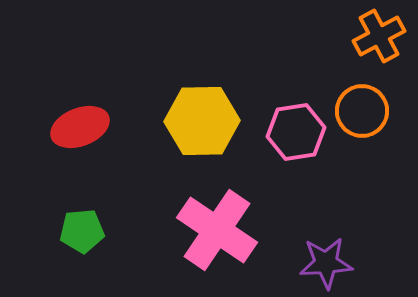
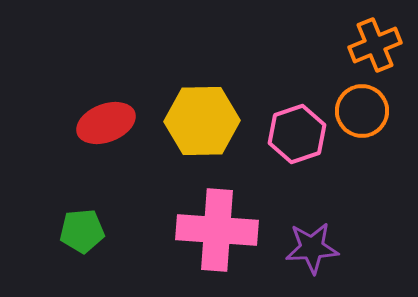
orange cross: moved 4 px left, 9 px down; rotated 6 degrees clockwise
red ellipse: moved 26 px right, 4 px up
pink hexagon: moved 1 px right, 2 px down; rotated 10 degrees counterclockwise
pink cross: rotated 30 degrees counterclockwise
purple star: moved 14 px left, 15 px up
